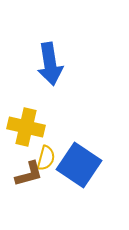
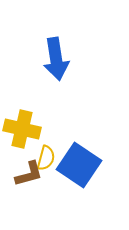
blue arrow: moved 6 px right, 5 px up
yellow cross: moved 4 px left, 2 px down
